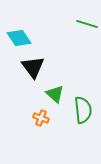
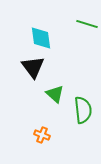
cyan diamond: moved 22 px right; rotated 25 degrees clockwise
orange cross: moved 1 px right, 17 px down
